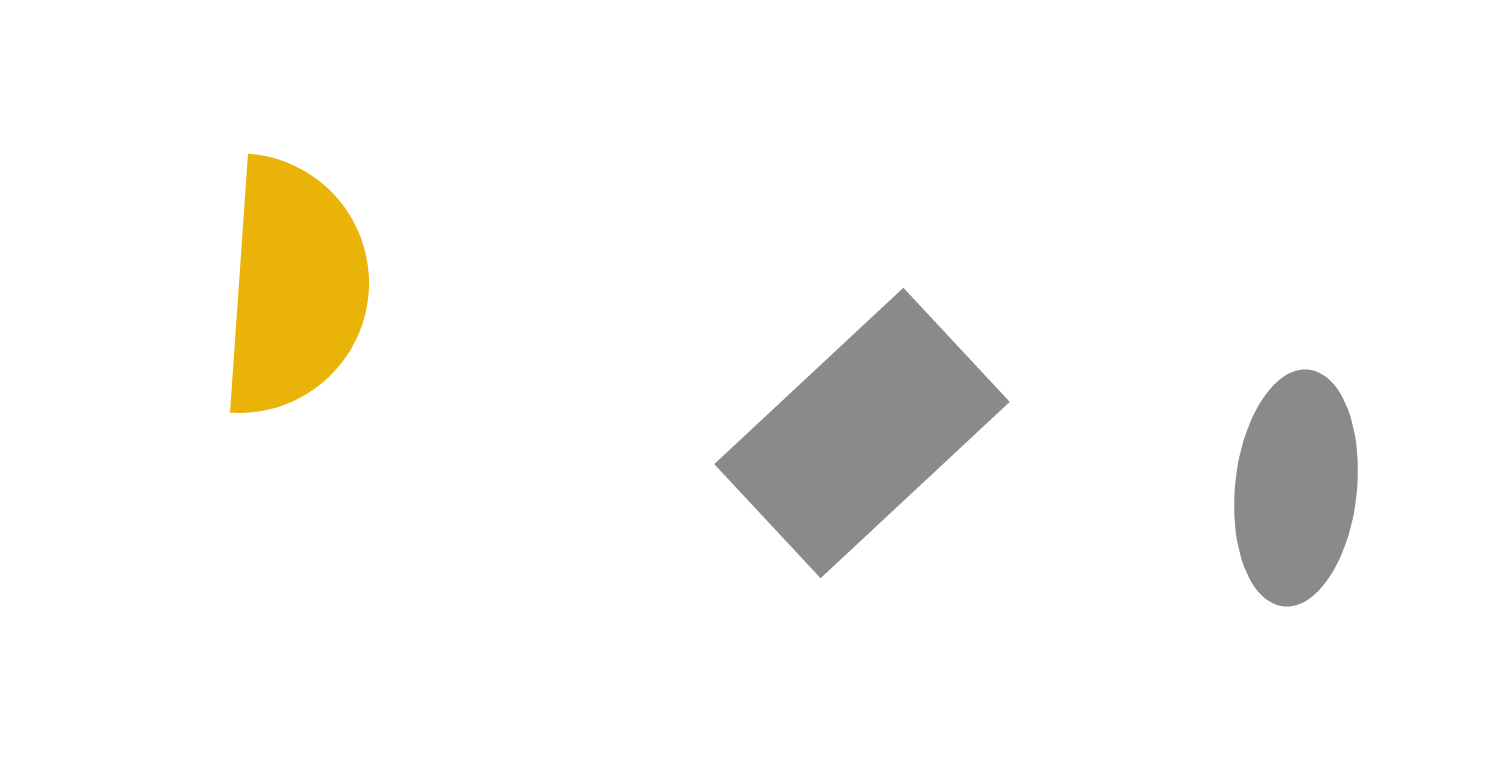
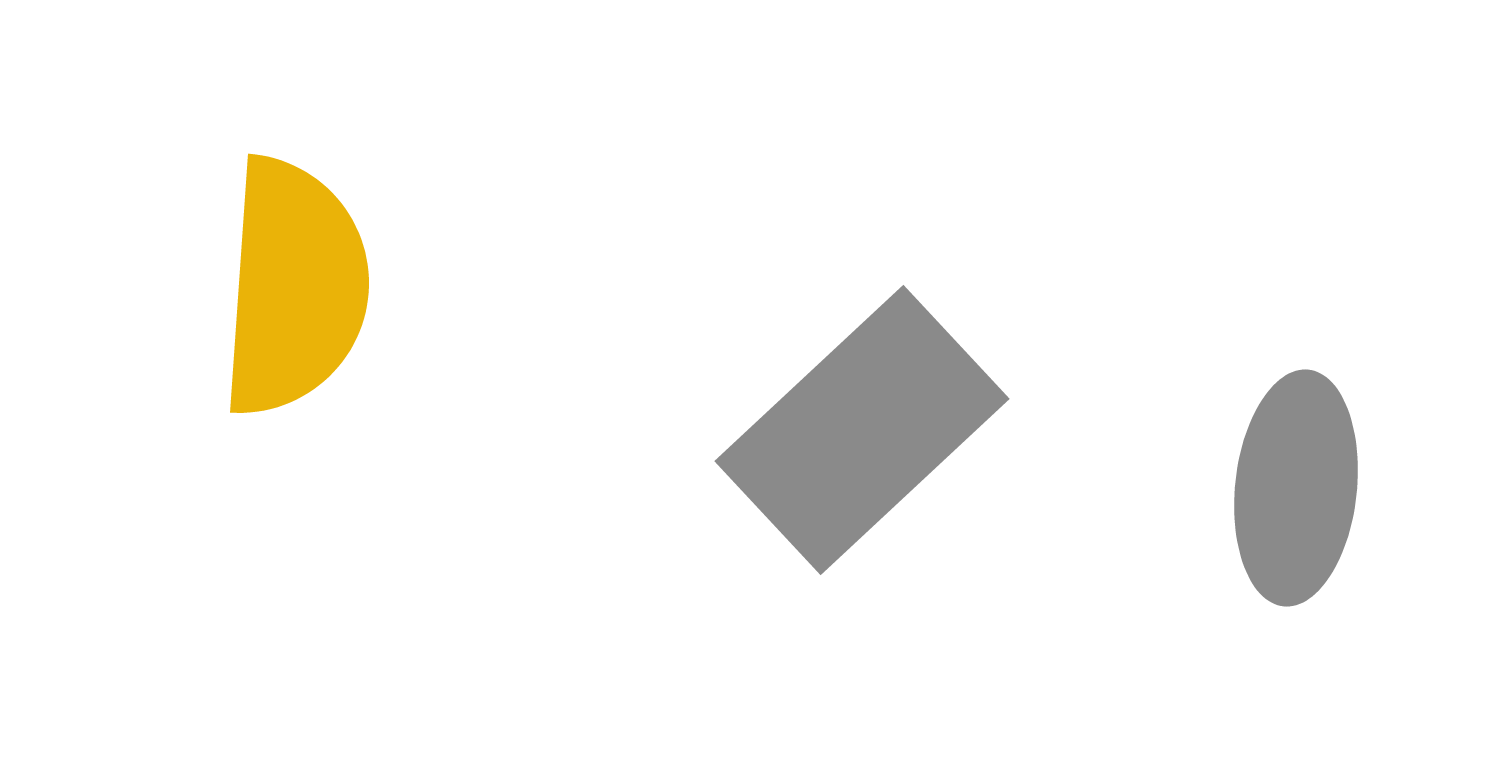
gray rectangle: moved 3 px up
